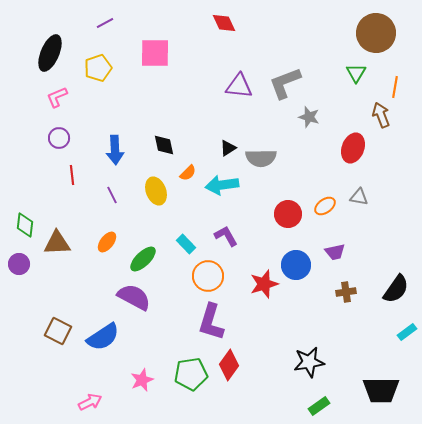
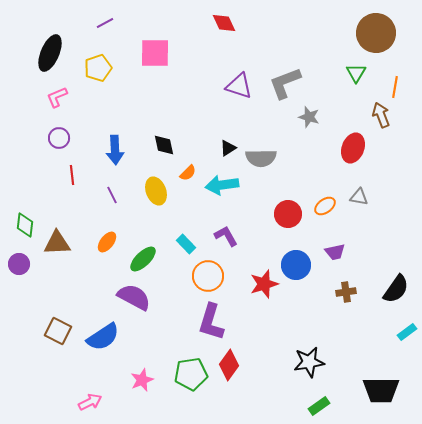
purple triangle at (239, 86): rotated 12 degrees clockwise
